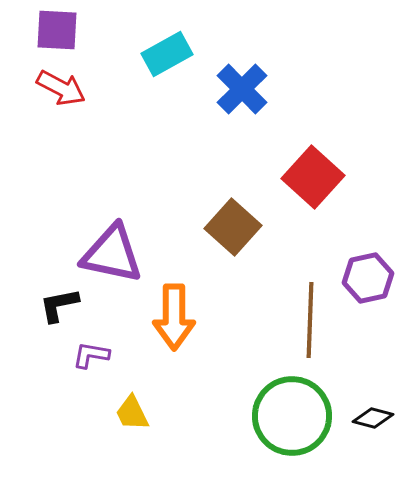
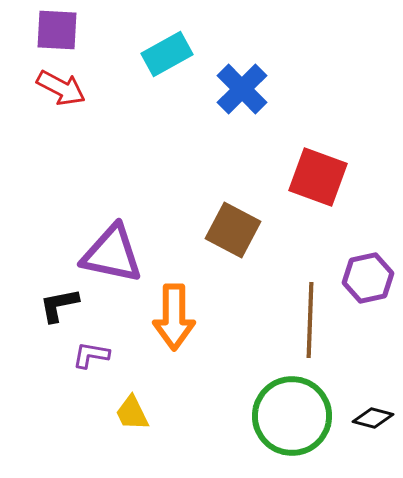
red square: moved 5 px right; rotated 22 degrees counterclockwise
brown square: moved 3 px down; rotated 14 degrees counterclockwise
